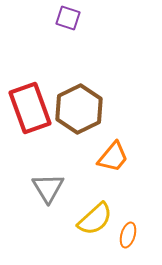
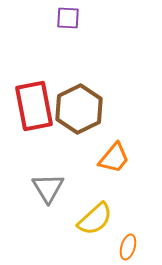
purple square: rotated 15 degrees counterclockwise
red rectangle: moved 4 px right, 2 px up; rotated 9 degrees clockwise
orange trapezoid: moved 1 px right, 1 px down
orange ellipse: moved 12 px down
